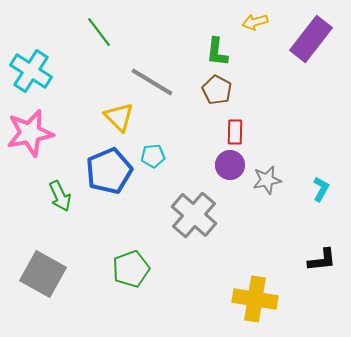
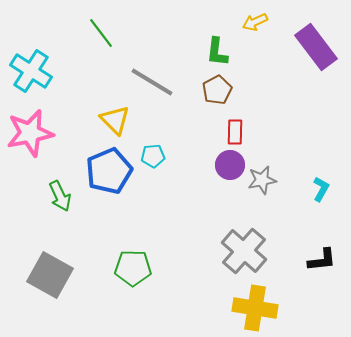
yellow arrow: rotated 10 degrees counterclockwise
green line: moved 2 px right, 1 px down
purple rectangle: moved 5 px right, 8 px down; rotated 75 degrees counterclockwise
brown pentagon: rotated 16 degrees clockwise
yellow triangle: moved 4 px left, 3 px down
gray star: moved 5 px left
gray cross: moved 50 px right, 36 px down
green pentagon: moved 2 px right, 1 px up; rotated 21 degrees clockwise
gray square: moved 7 px right, 1 px down
yellow cross: moved 9 px down
